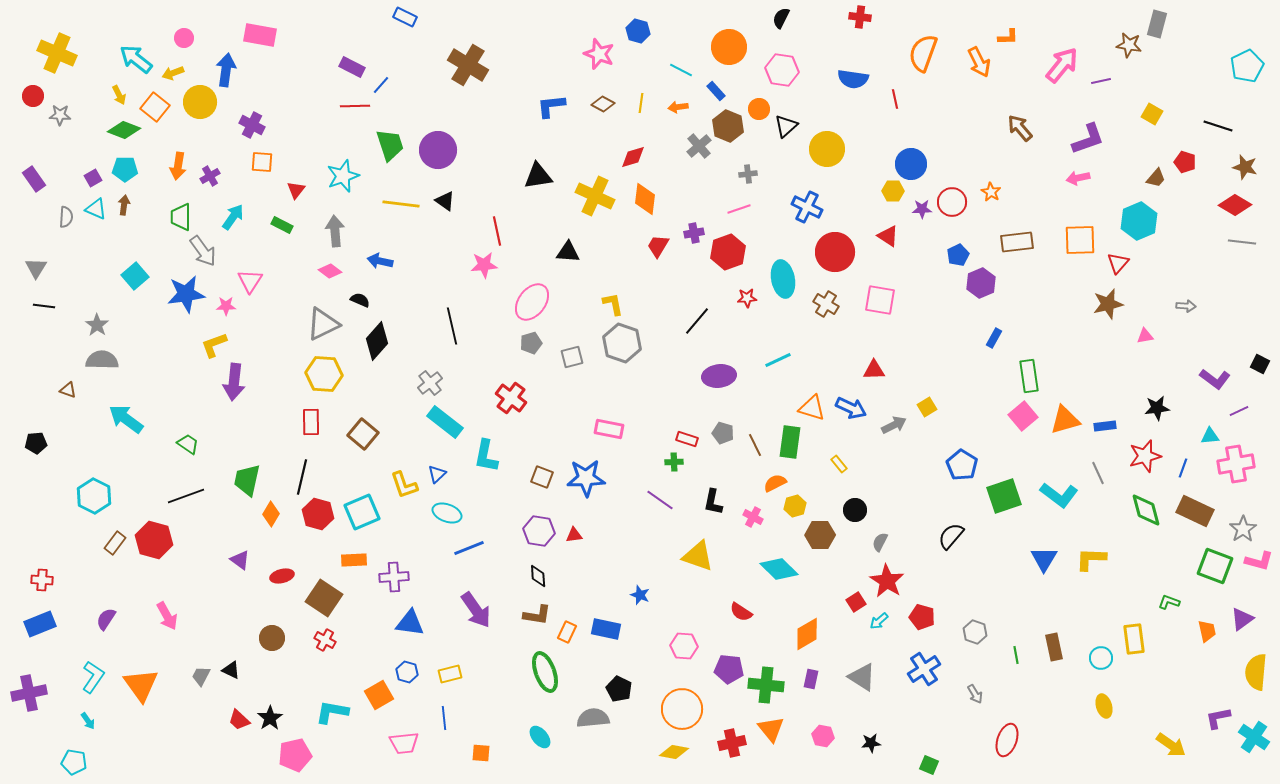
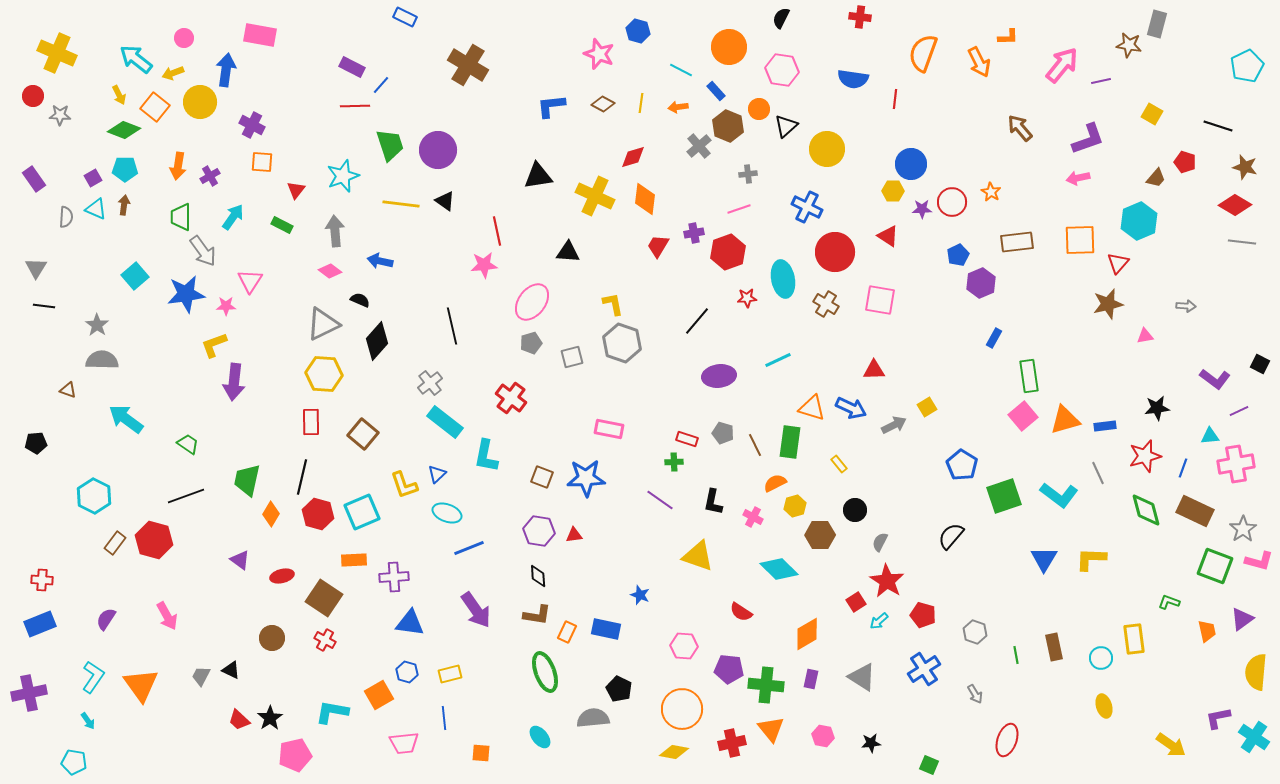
red line at (895, 99): rotated 18 degrees clockwise
red pentagon at (922, 617): moved 1 px right, 2 px up
